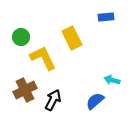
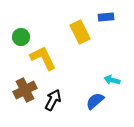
yellow rectangle: moved 8 px right, 6 px up
